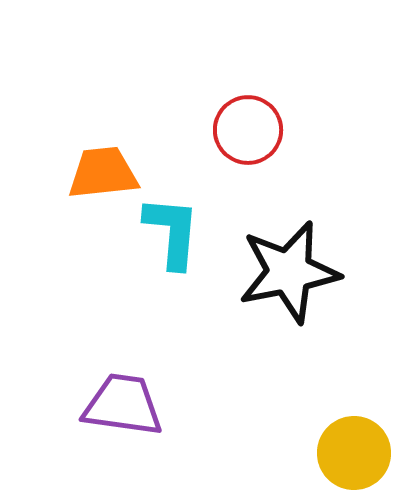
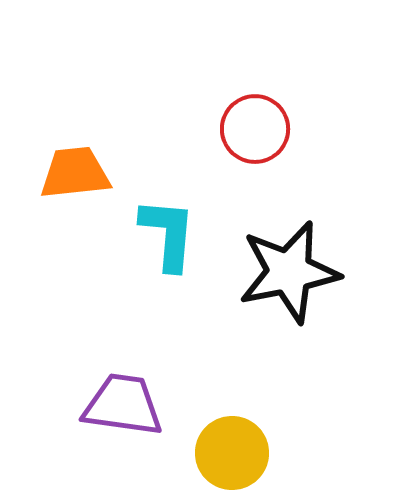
red circle: moved 7 px right, 1 px up
orange trapezoid: moved 28 px left
cyan L-shape: moved 4 px left, 2 px down
yellow circle: moved 122 px left
